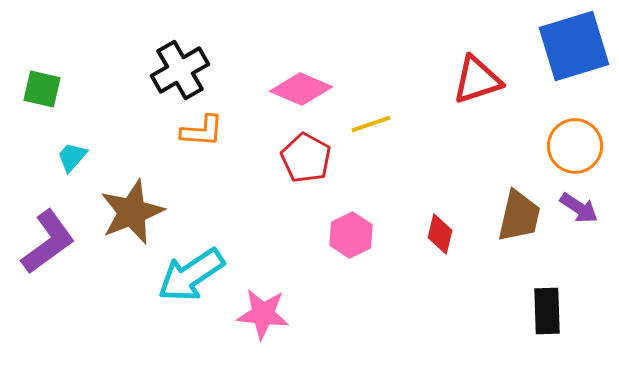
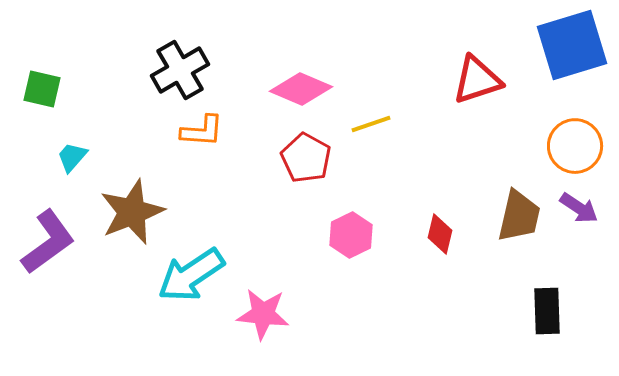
blue square: moved 2 px left, 1 px up
